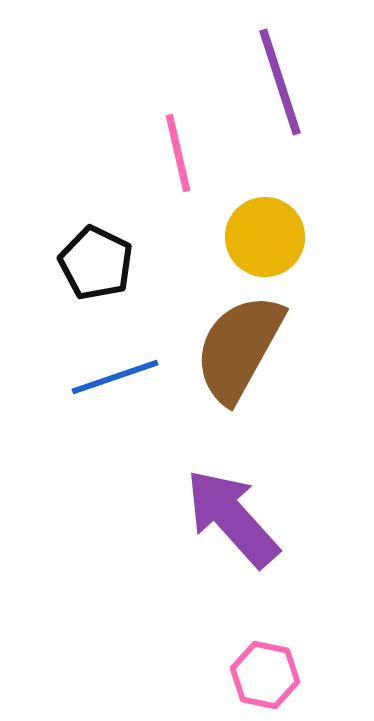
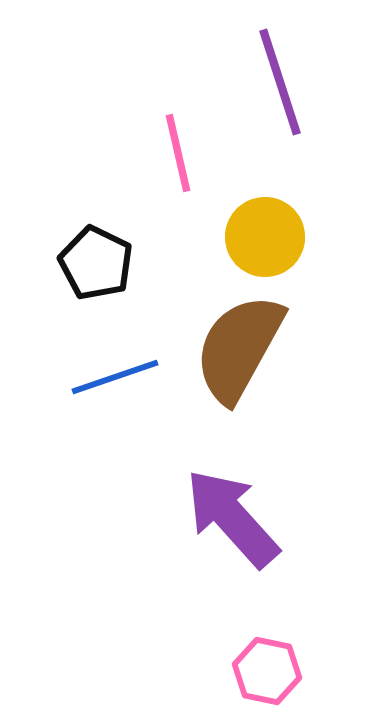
pink hexagon: moved 2 px right, 4 px up
